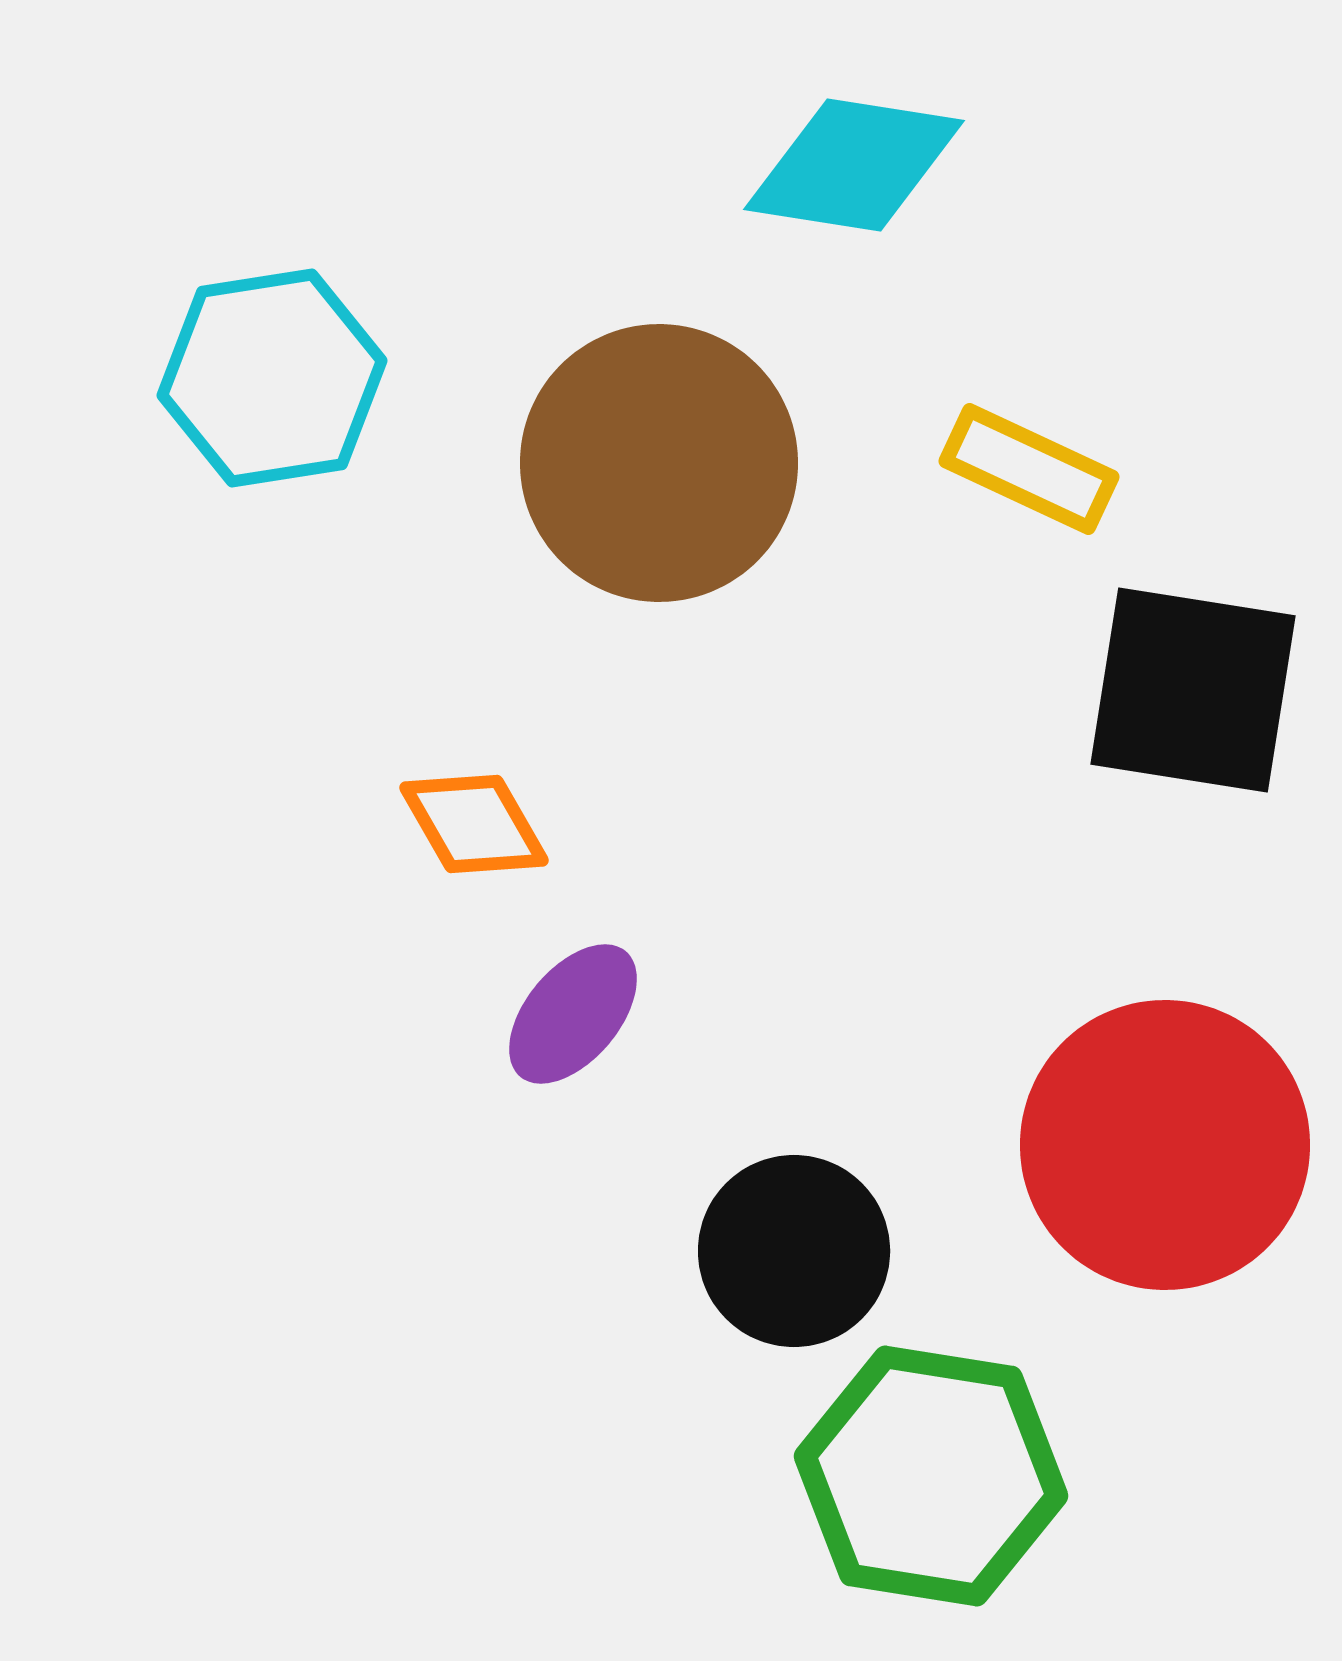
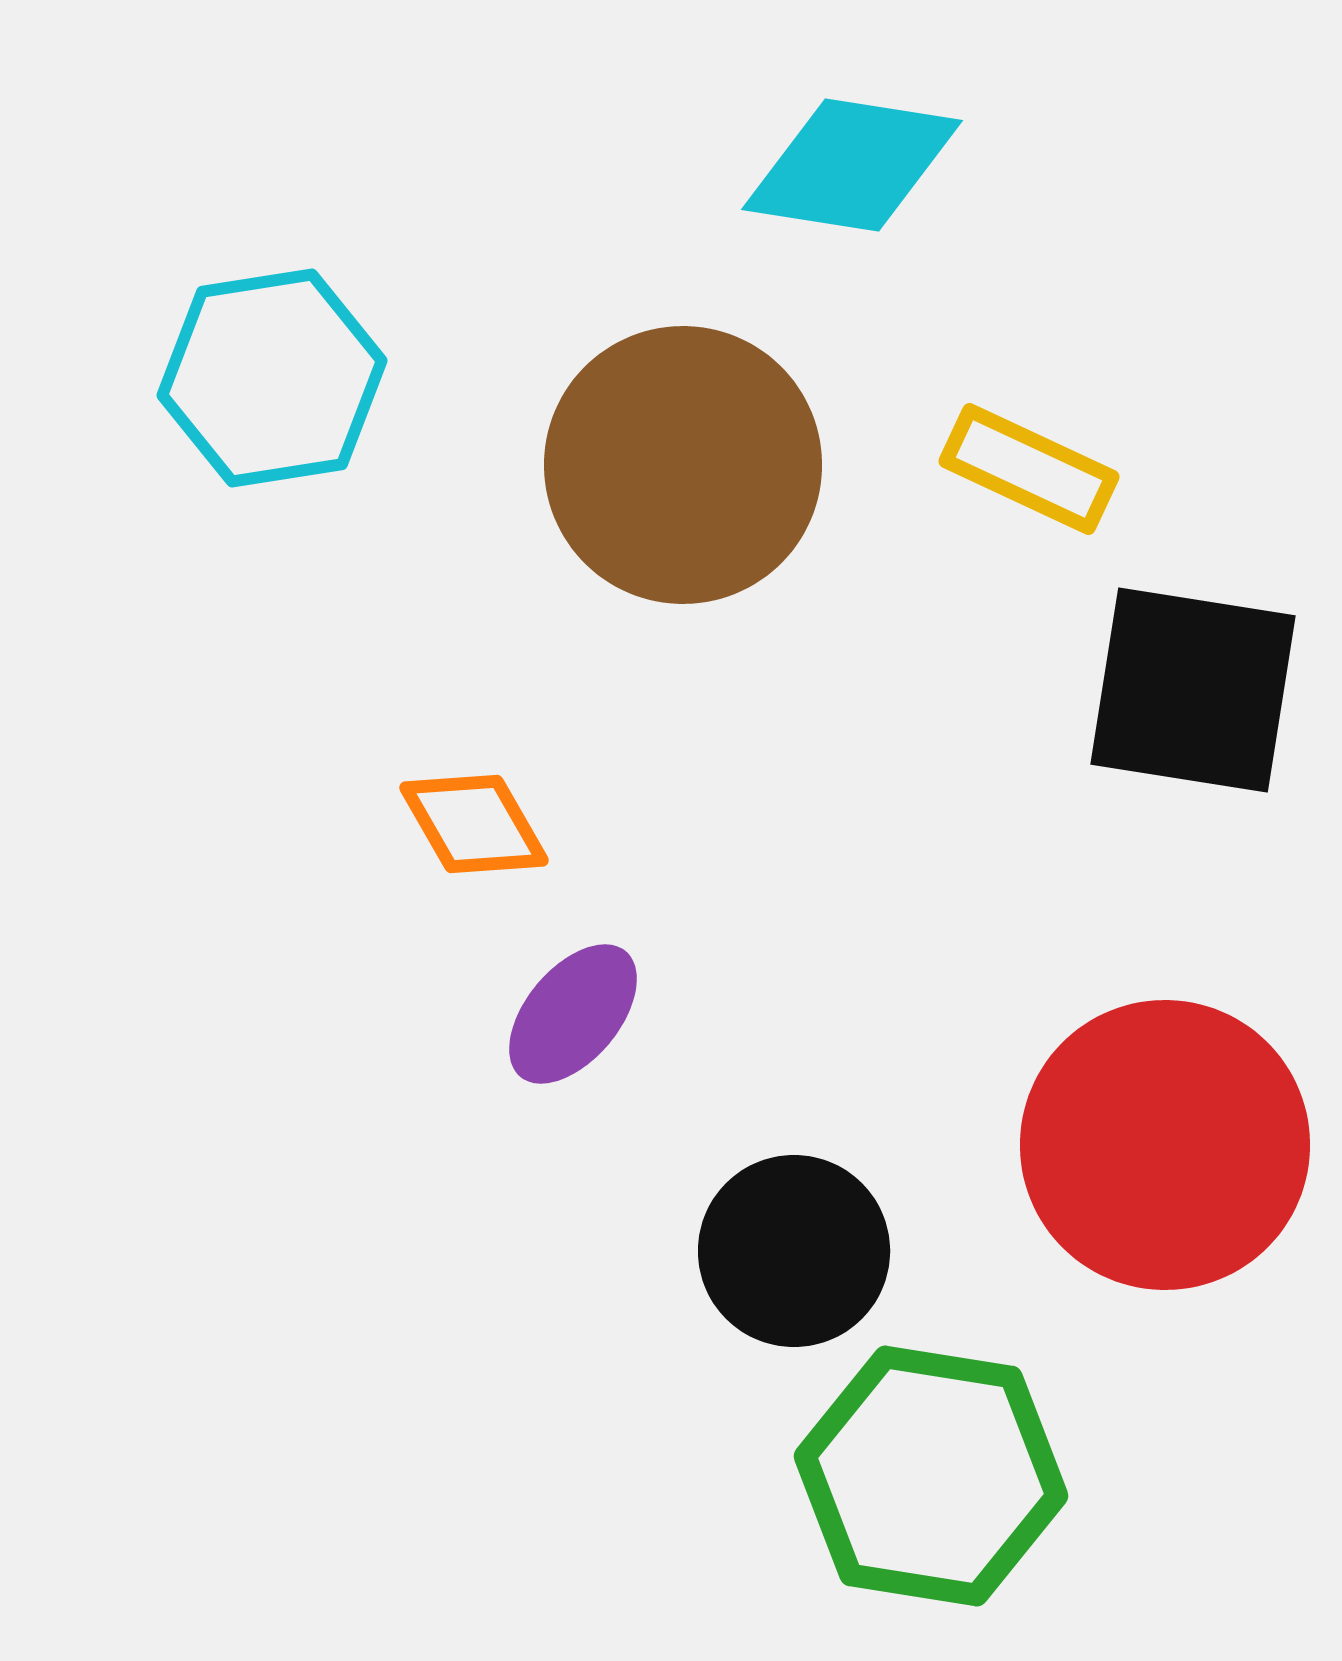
cyan diamond: moved 2 px left
brown circle: moved 24 px right, 2 px down
